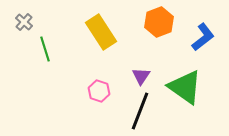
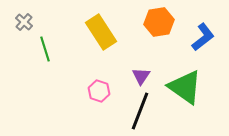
orange hexagon: rotated 12 degrees clockwise
